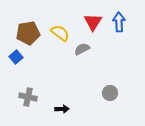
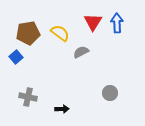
blue arrow: moved 2 px left, 1 px down
gray semicircle: moved 1 px left, 3 px down
